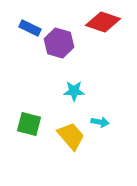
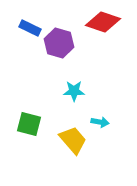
yellow trapezoid: moved 2 px right, 4 px down
